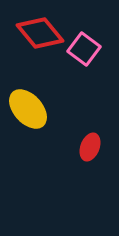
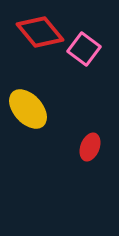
red diamond: moved 1 px up
